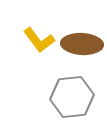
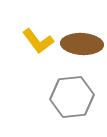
yellow L-shape: moved 1 px left, 1 px down
